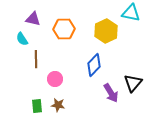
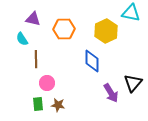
blue diamond: moved 2 px left, 4 px up; rotated 45 degrees counterclockwise
pink circle: moved 8 px left, 4 px down
green rectangle: moved 1 px right, 2 px up
